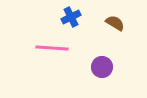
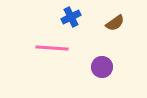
brown semicircle: rotated 114 degrees clockwise
